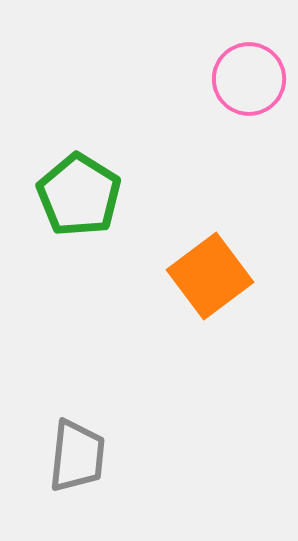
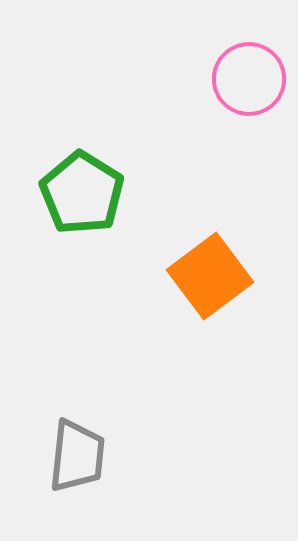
green pentagon: moved 3 px right, 2 px up
